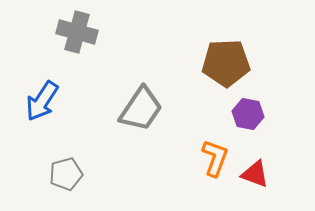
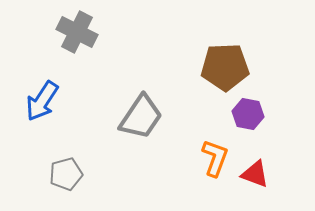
gray cross: rotated 12 degrees clockwise
brown pentagon: moved 1 px left, 4 px down
gray trapezoid: moved 8 px down
